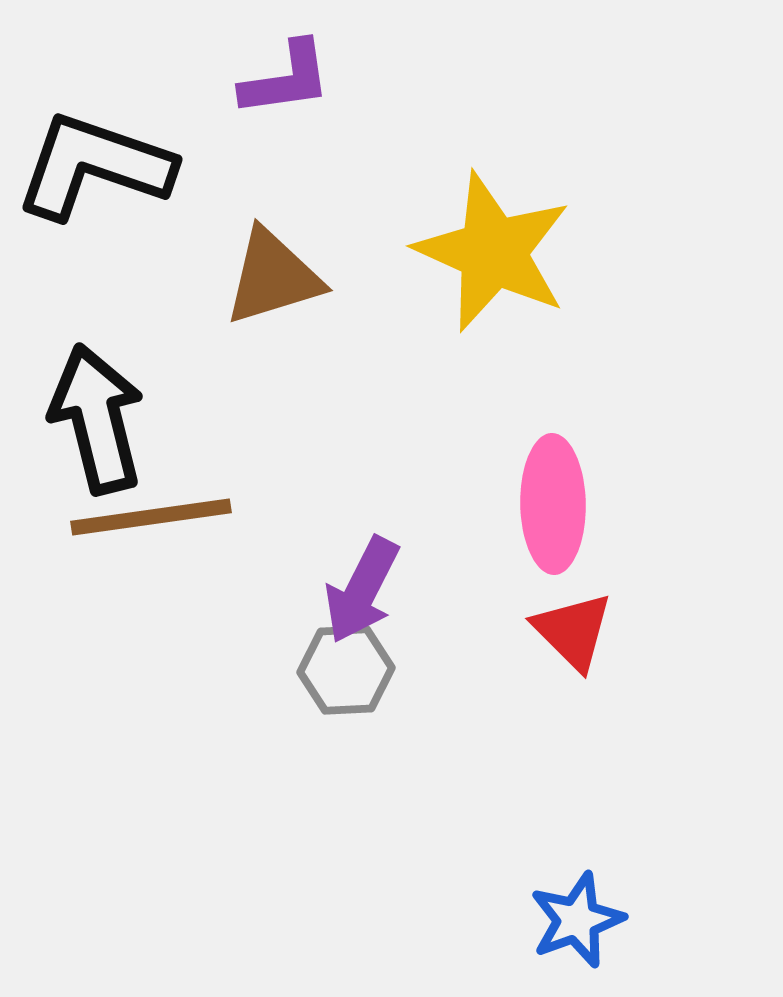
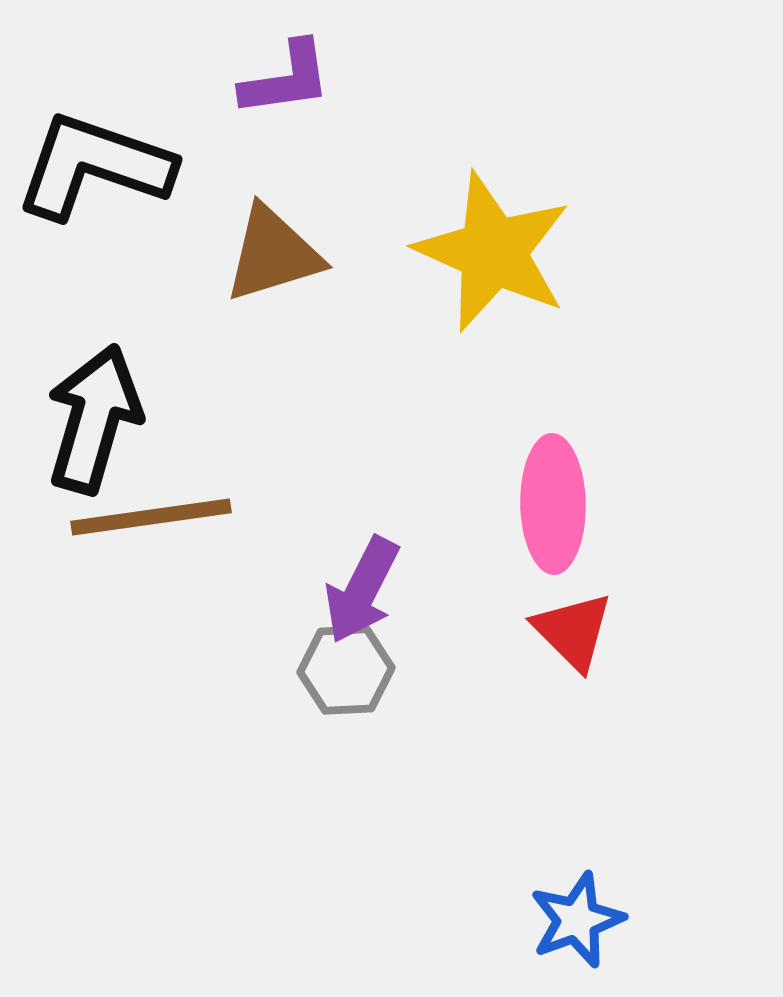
brown triangle: moved 23 px up
black arrow: moved 3 px left; rotated 30 degrees clockwise
